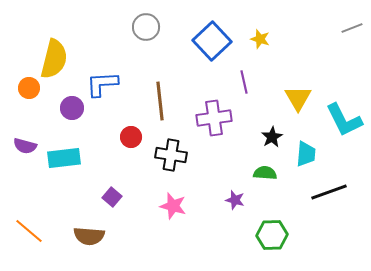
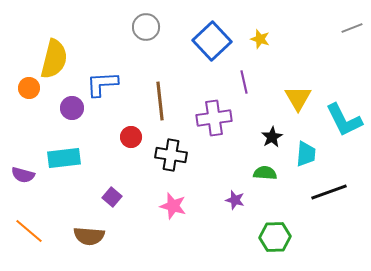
purple semicircle: moved 2 px left, 29 px down
green hexagon: moved 3 px right, 2 px down
